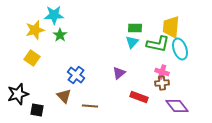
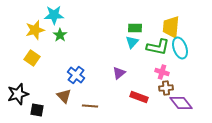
green L-shape: moved 3 px down
cyan ellipse: moved 1 px up
brown cross: moved 4 px right, 5 px down
purple diamond: moved 4 px right, 3 px up
